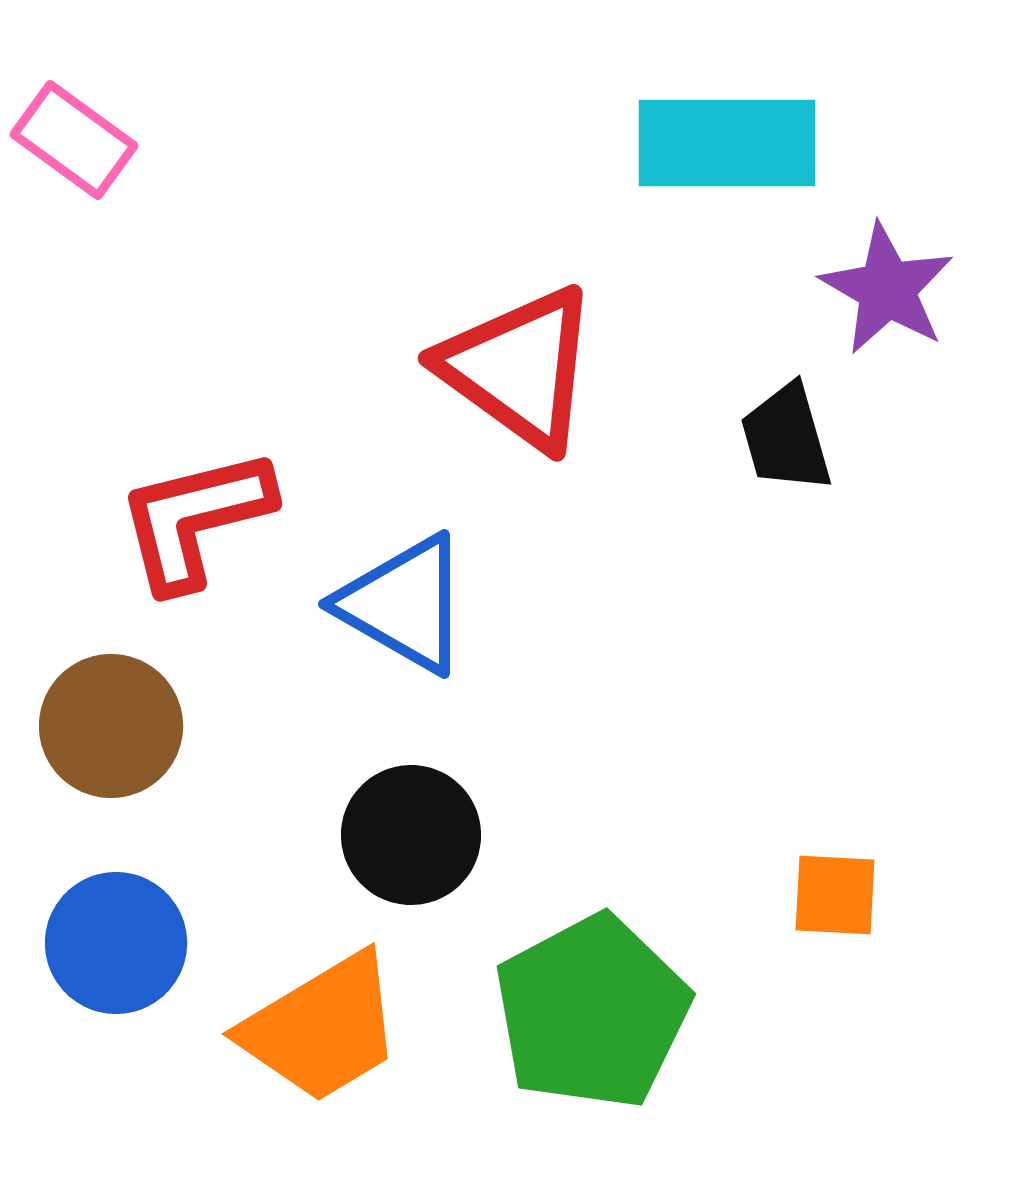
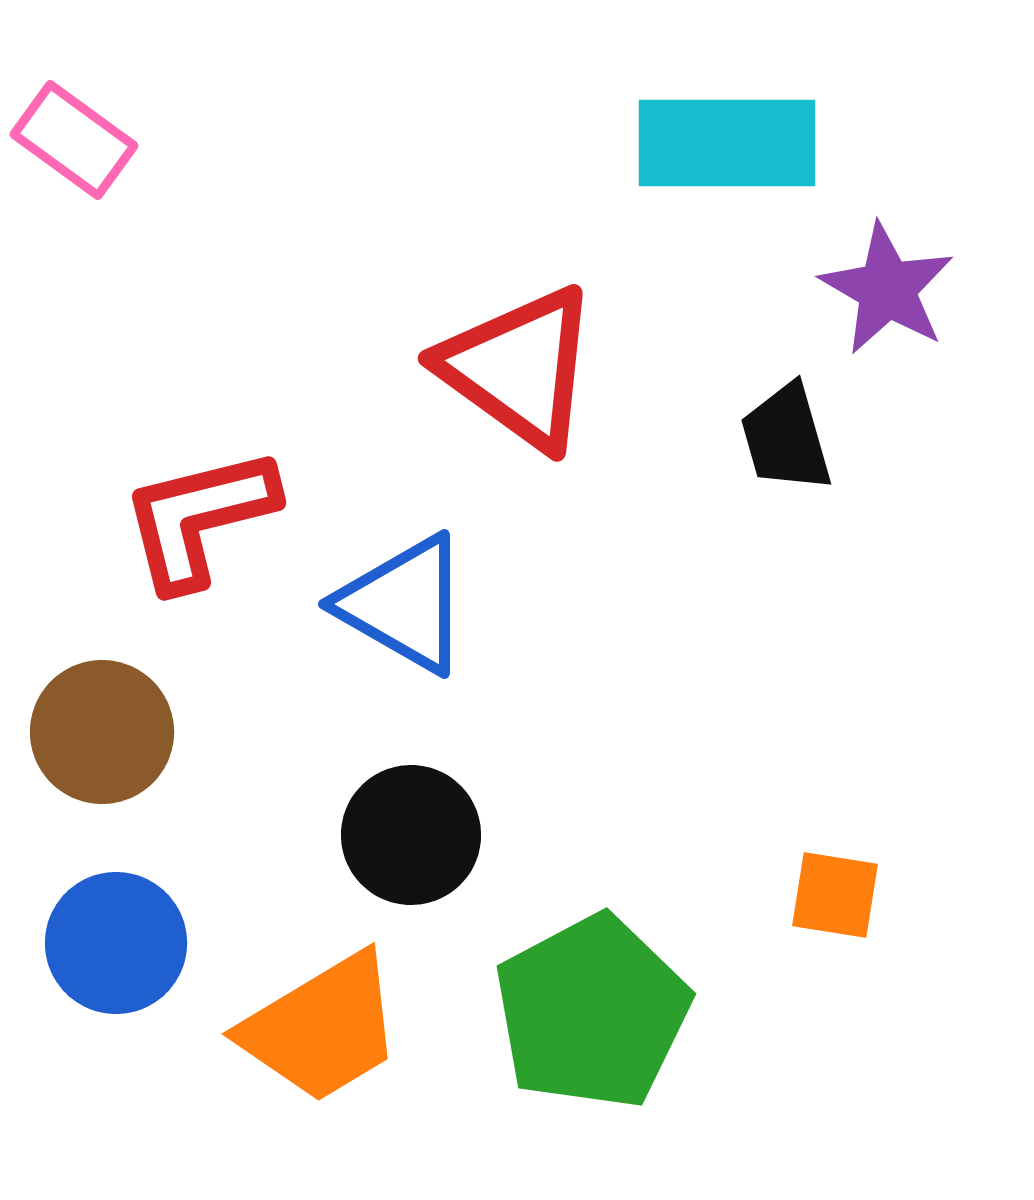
red L-shape: moved 4 px right, 1 px up
brown circle: moved 9 px left, 6 px down
orange square: rotated 6 degrees clockwise
